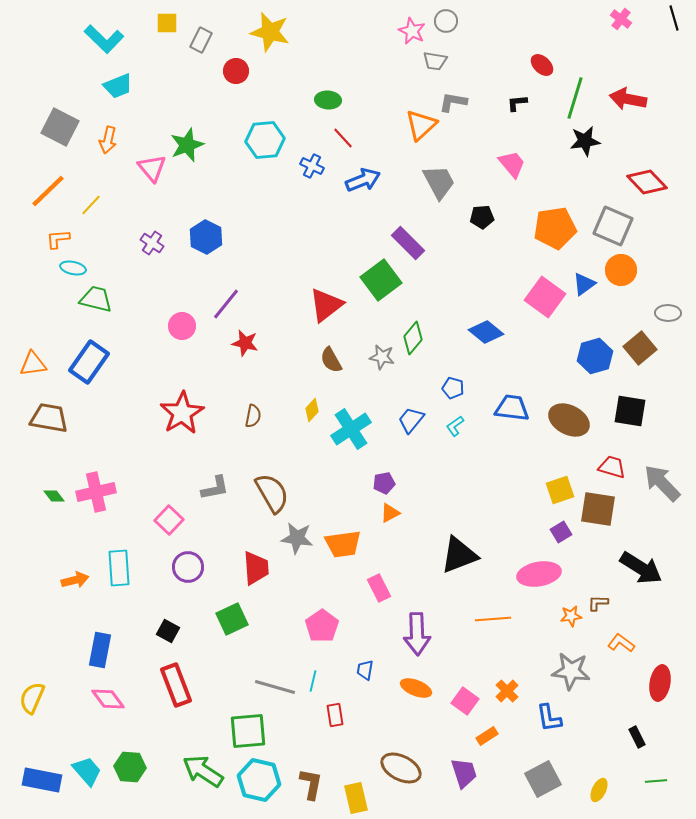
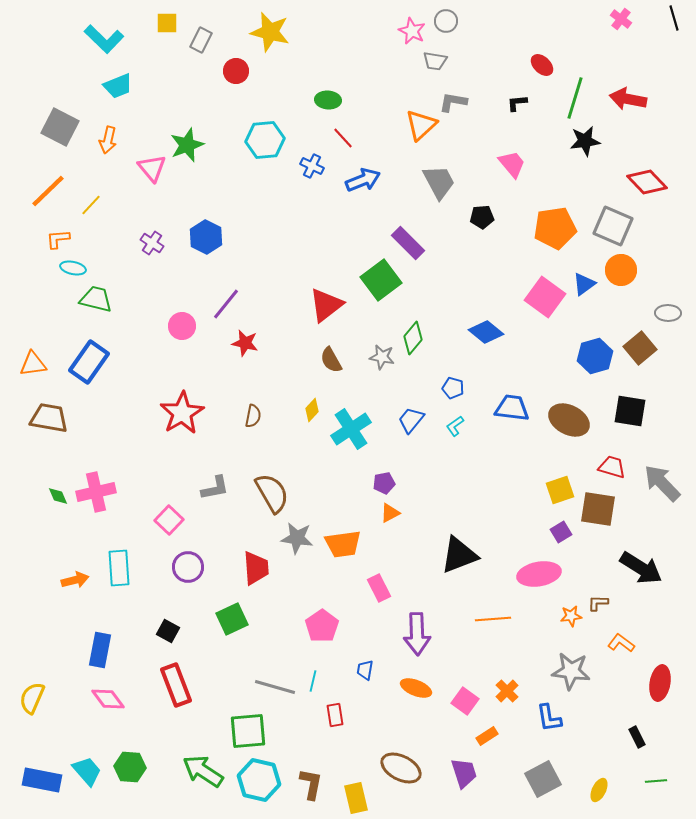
green diamond at (54, 496): moved 4 px right; rotated 15 degrees clockwise
